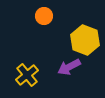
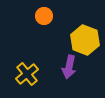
purple arrow: rotated 50 degrees counterclockwise
yellow cross: moved 1 px up
